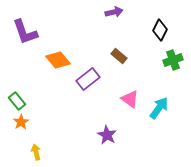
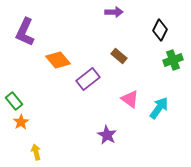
purple arrow: rotated 12 degrees clockwise
purple L-shape: rotated 44 degrees clockwise
green rectangle: moved 3 px left
